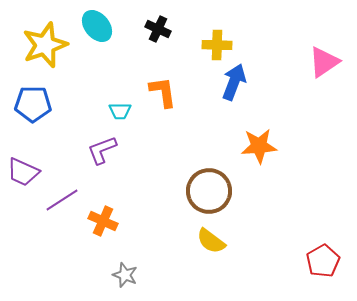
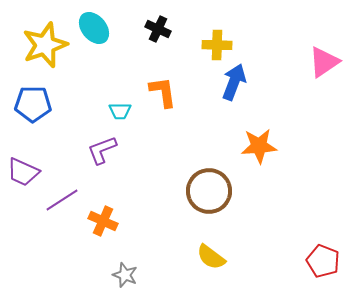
cyan ellipse: moved 3 px left, 2 px down
yellow semicircle: moved 16 px down
red pentagon: rotated 20 degrees counterclockwise
